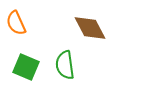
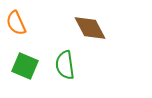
green square: moved 1 px left, 1 px up
